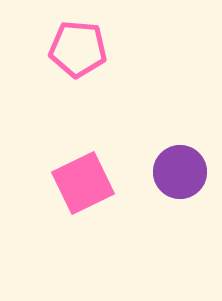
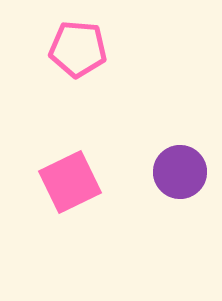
pink square: moved 13 px left, 1 px up
